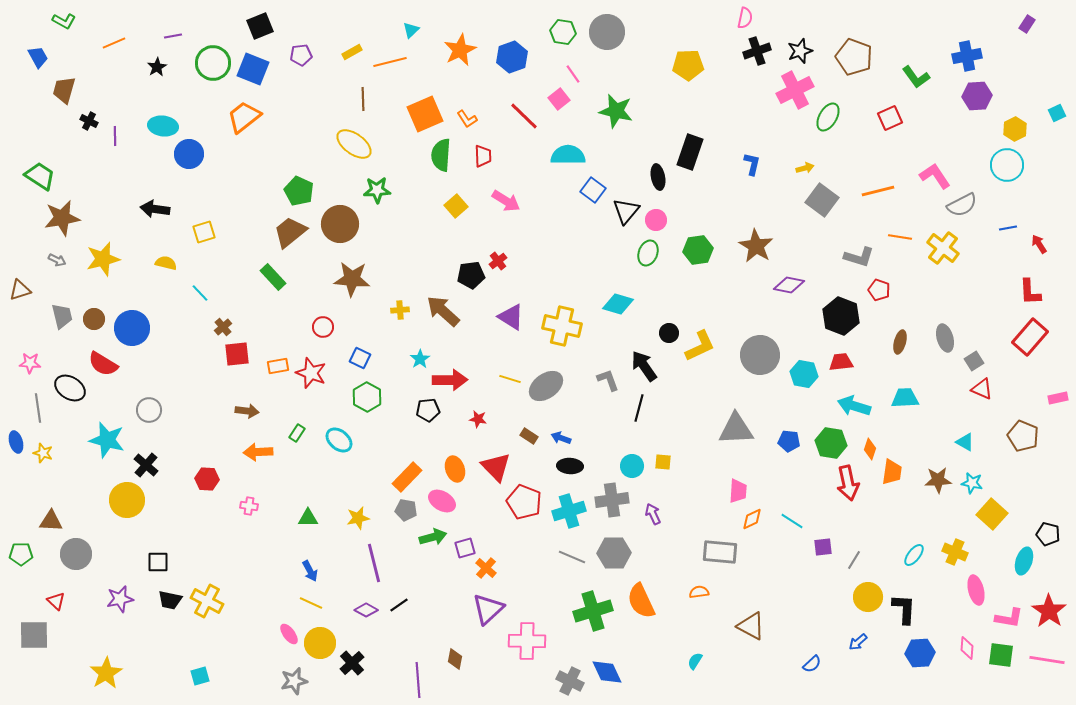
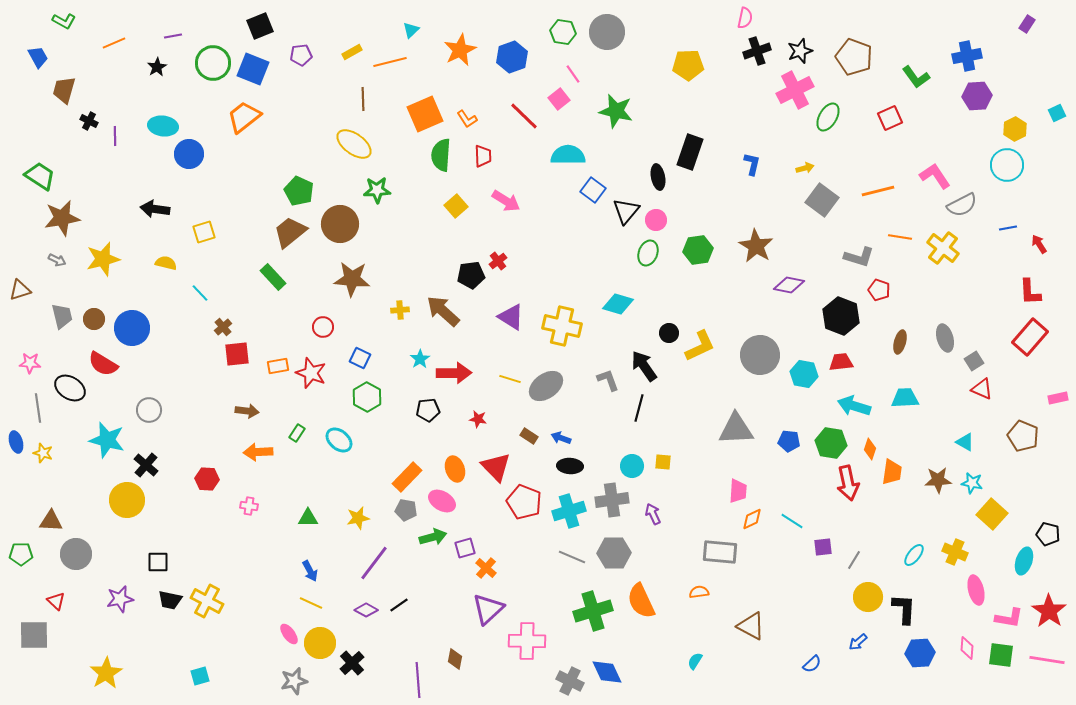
red arrow at (450, 380): moved 4 px right, 7 px up
purple line at (374, 563): rotated 51 degrees clockwise
